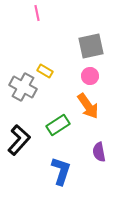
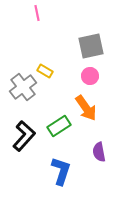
gray cross: rotated 24 degrees clockwise
orange arrow: moved 2 px left, 2 px down
green rectangle: moved 1 px right, 1 px down
black L-shape: moved 5 px right, 4 px up
